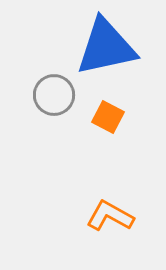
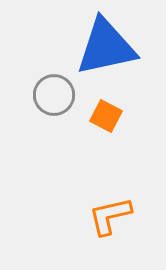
orange square: moved 2 px left, 1 px up
orange L-shape: rotated 42 degrees counterclockwise
